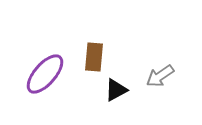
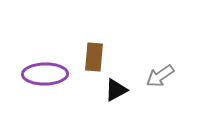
purple ellipse: rotated 48 degrees clockwise
